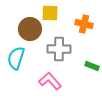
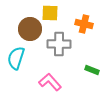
gray cross: moved 5 px up
green rectangle: moved 4 px down
pink L-shape: moved 1 px down
